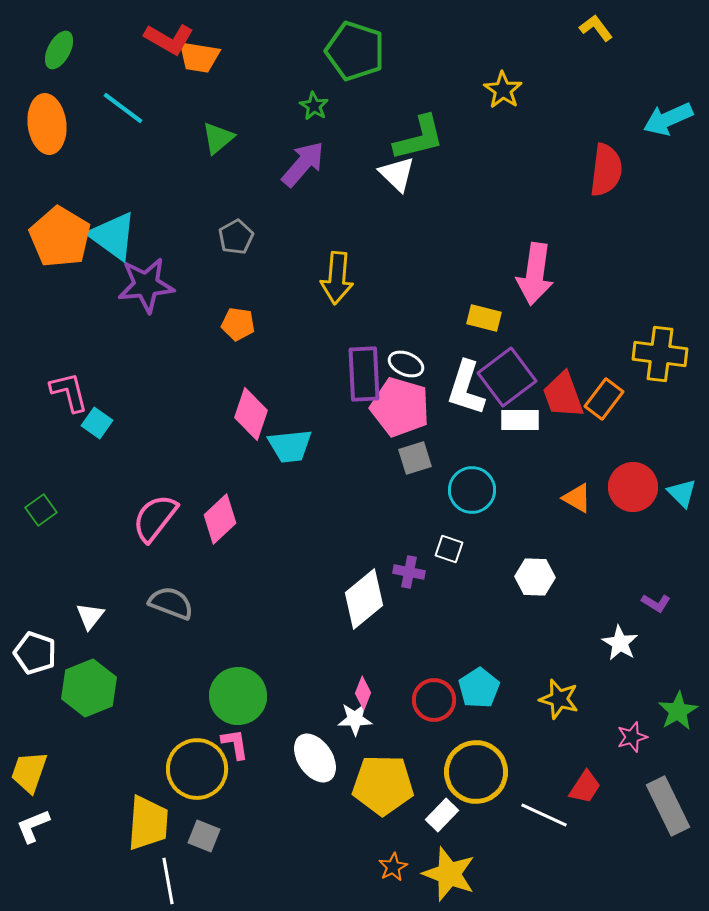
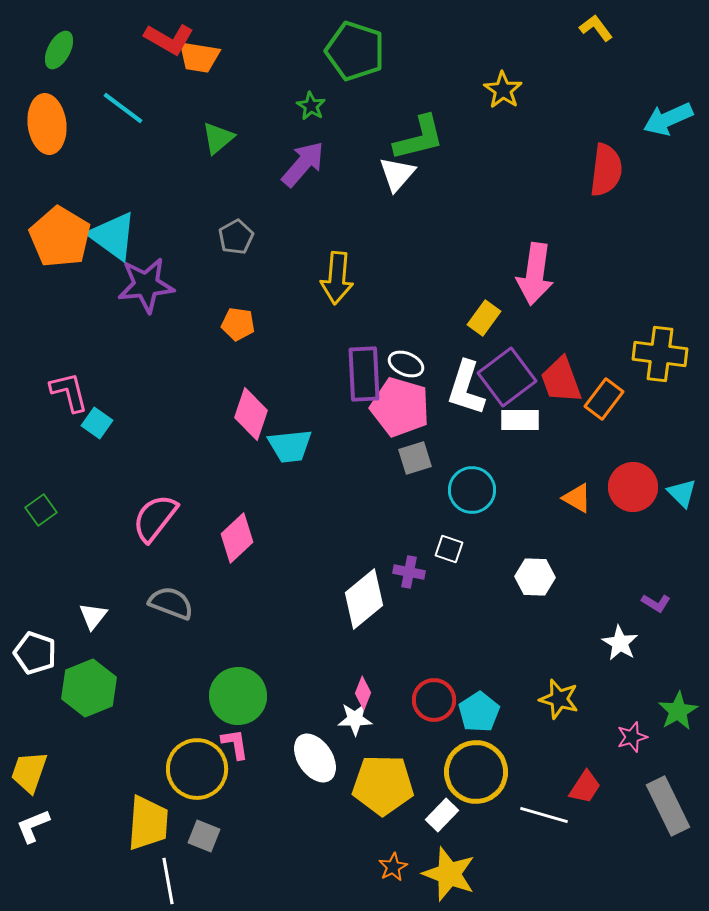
green star at (314, 106): moved 3 px left
white triangle at (397, 174): rotated 27 degrees clockwise
yellow rectangle at (484, 318): rotated 68 degrees counterclockwise
red trapezoid at (563, 395): moved 2 px left, 15 px up
pink diamond at (220, 519): moved 17 px right, 19 px down
white triangle at (90, 616): moved 3 px right
cyan pentagon at (479, 688): moved 24 px down
white line at (544, 815): rotated 9 degrees counterclockwise
